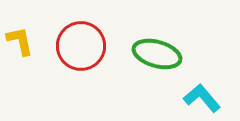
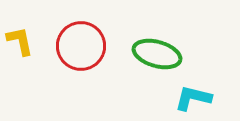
cyan L-shape: moved 9 px left; rotated 36 degrees counterclockwise
